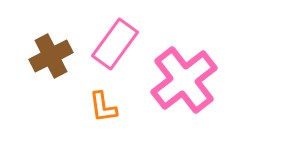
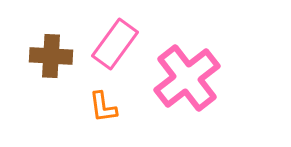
brown cross: rotated 30 degrees clockwise
pink cross: moved 3 px right, 2 px up
